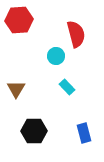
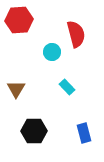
cyan circle: moved 4 px left, 4 px up
